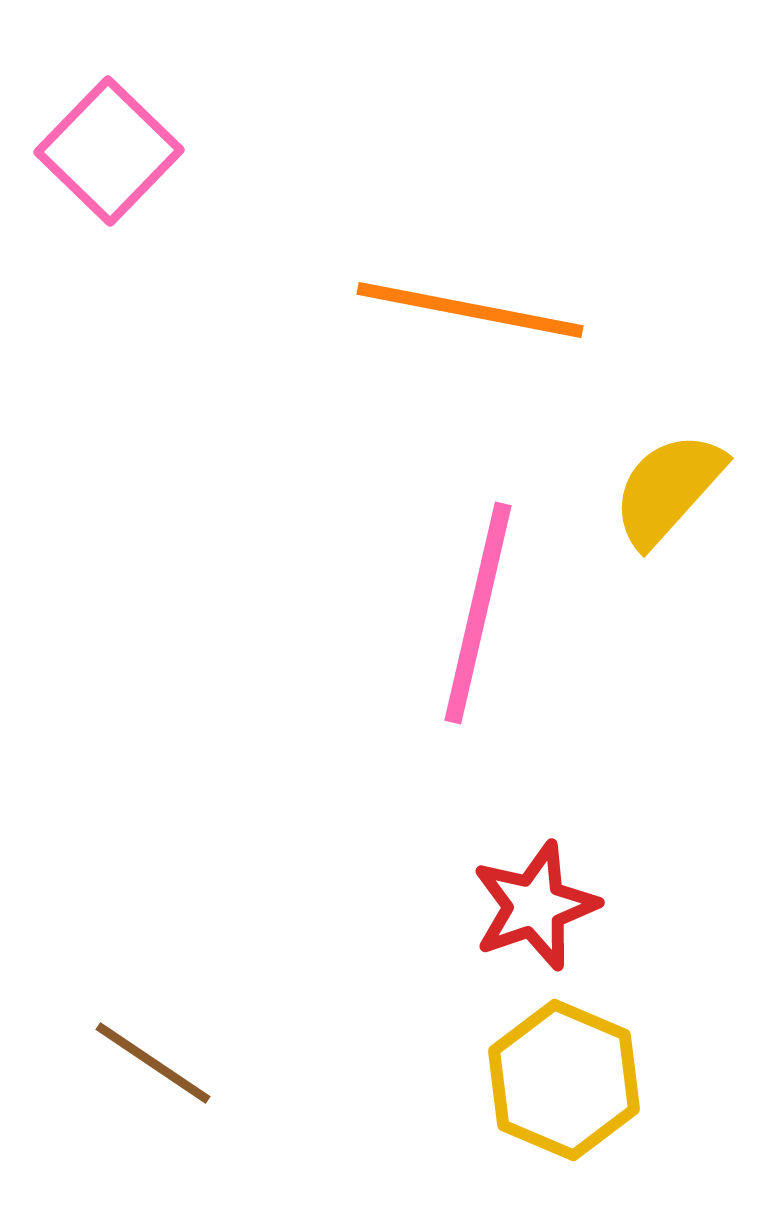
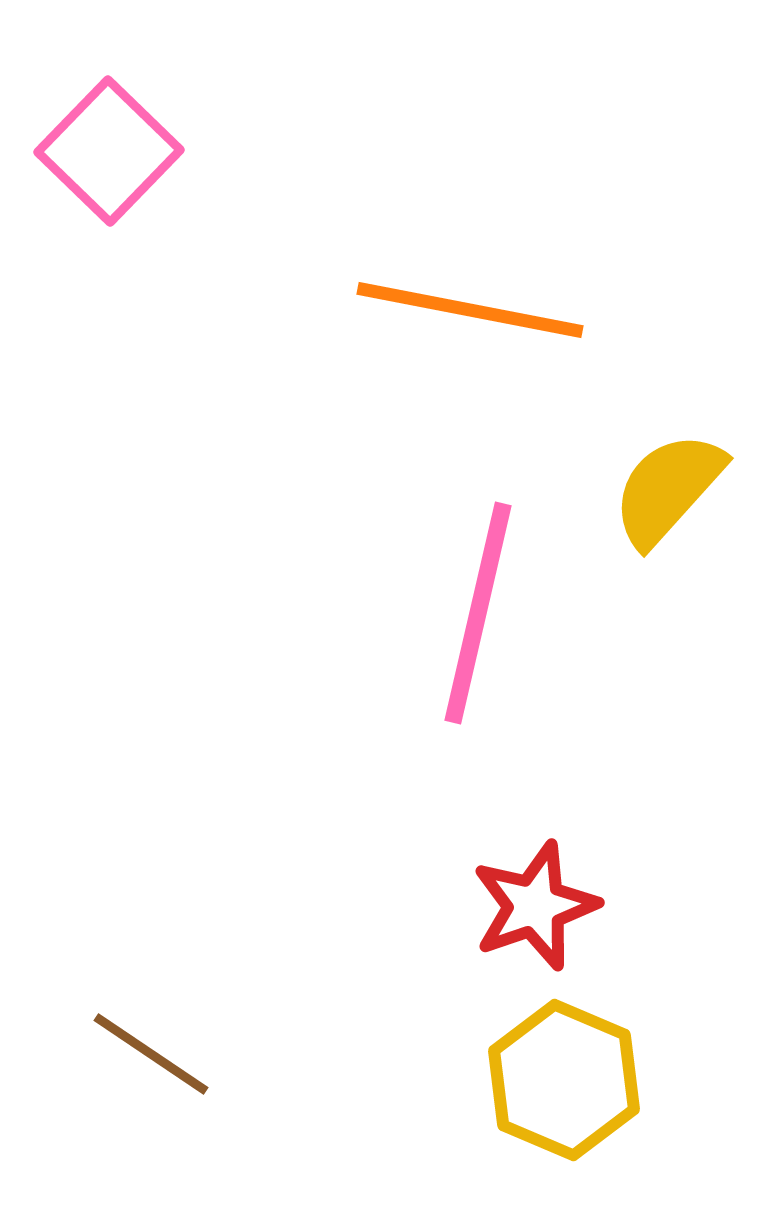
brown line: moved 2 px left, 9 px up
